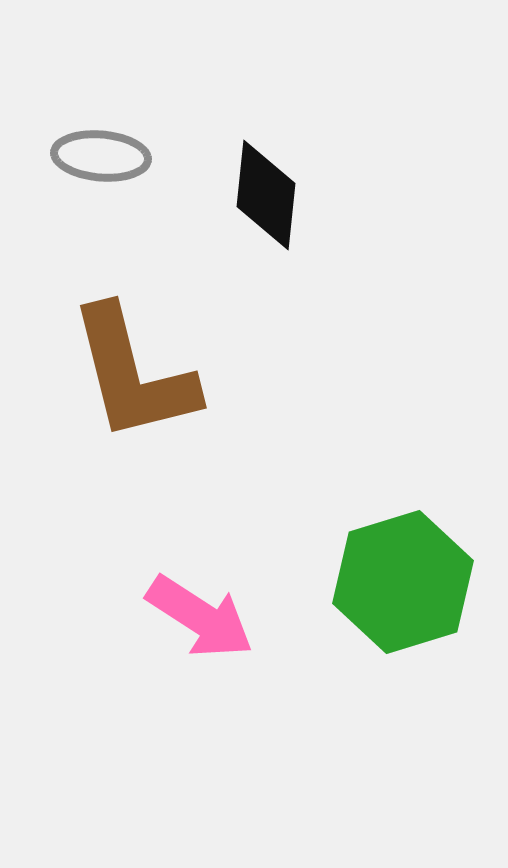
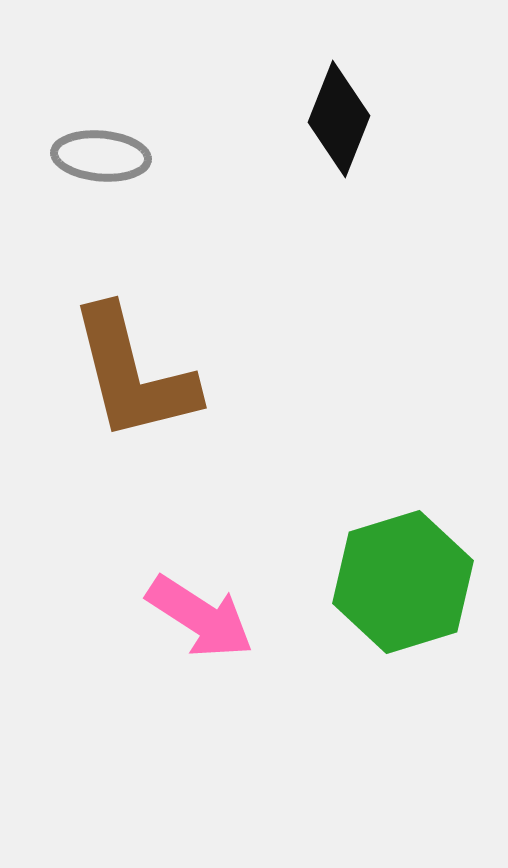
black diamond: moved 73 px right, 76 px up; rotated 16 degrees clockwise
